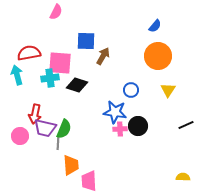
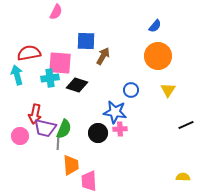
black circle: moved 40 px left, 7 px down
